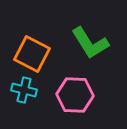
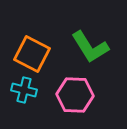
green L-shape: moved 4 px down
